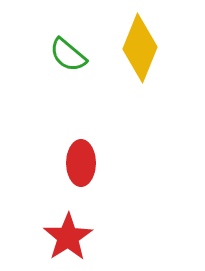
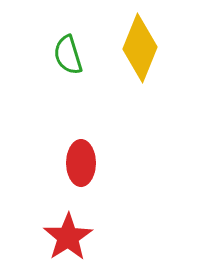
green semicircle: rotated 33 degrees clockwise
